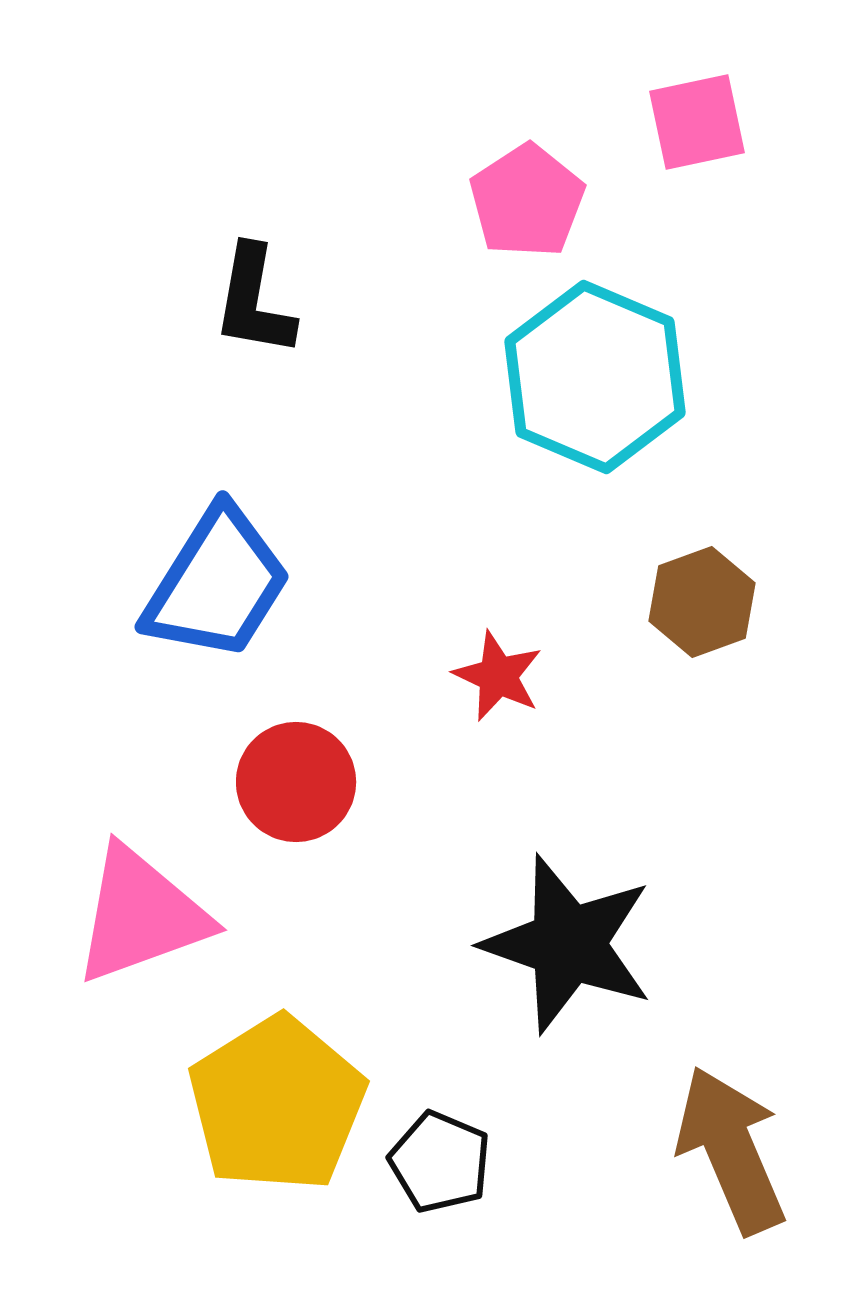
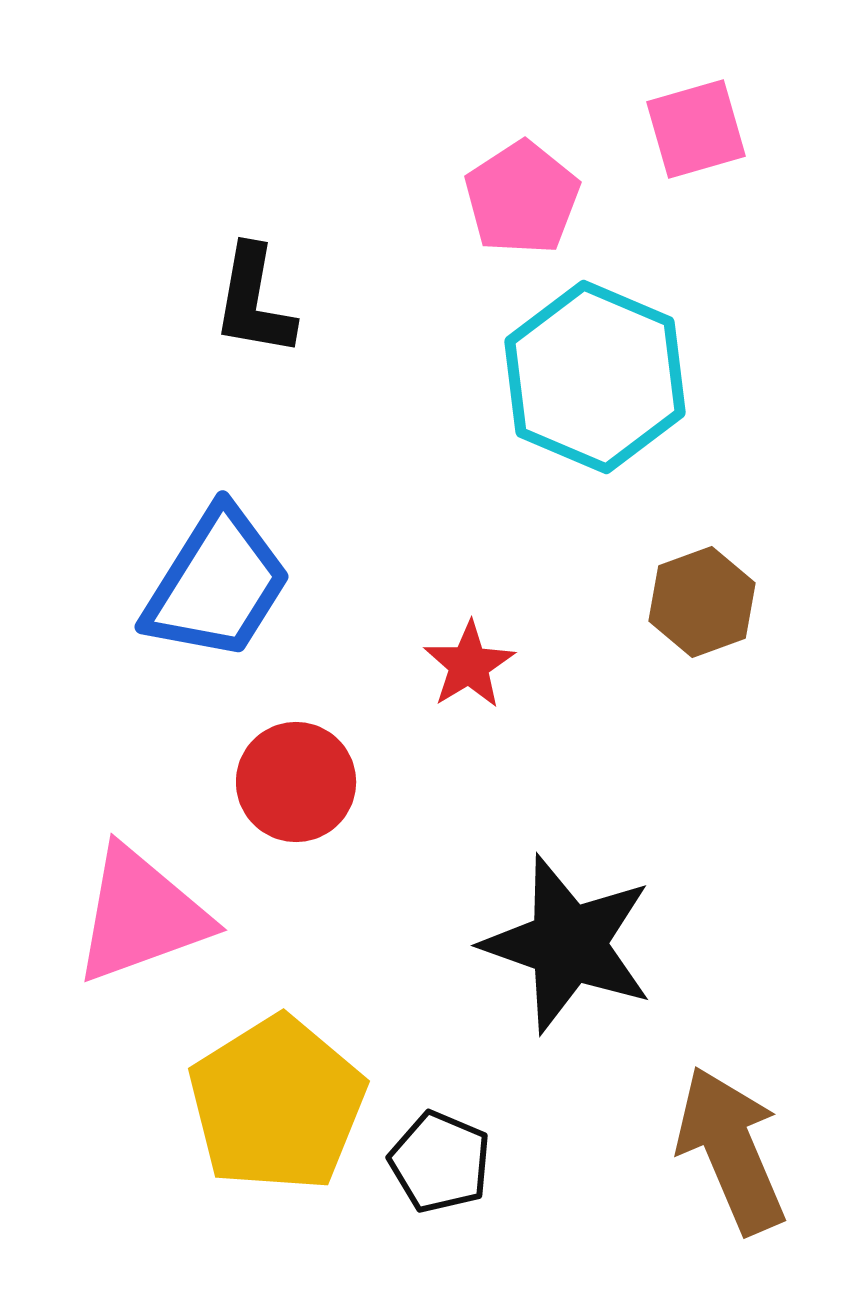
pink square: moved 1 px left, 7 px down; rotated 4 degrees counterclockwise
pink pentagon: moved 5 px left, 3 px up
red star: moved 29 px left, 11 px up; rotated 16 degrees clockwise
